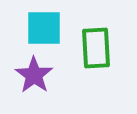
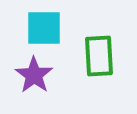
green rectangle: moved 3 px right, 8 px down
